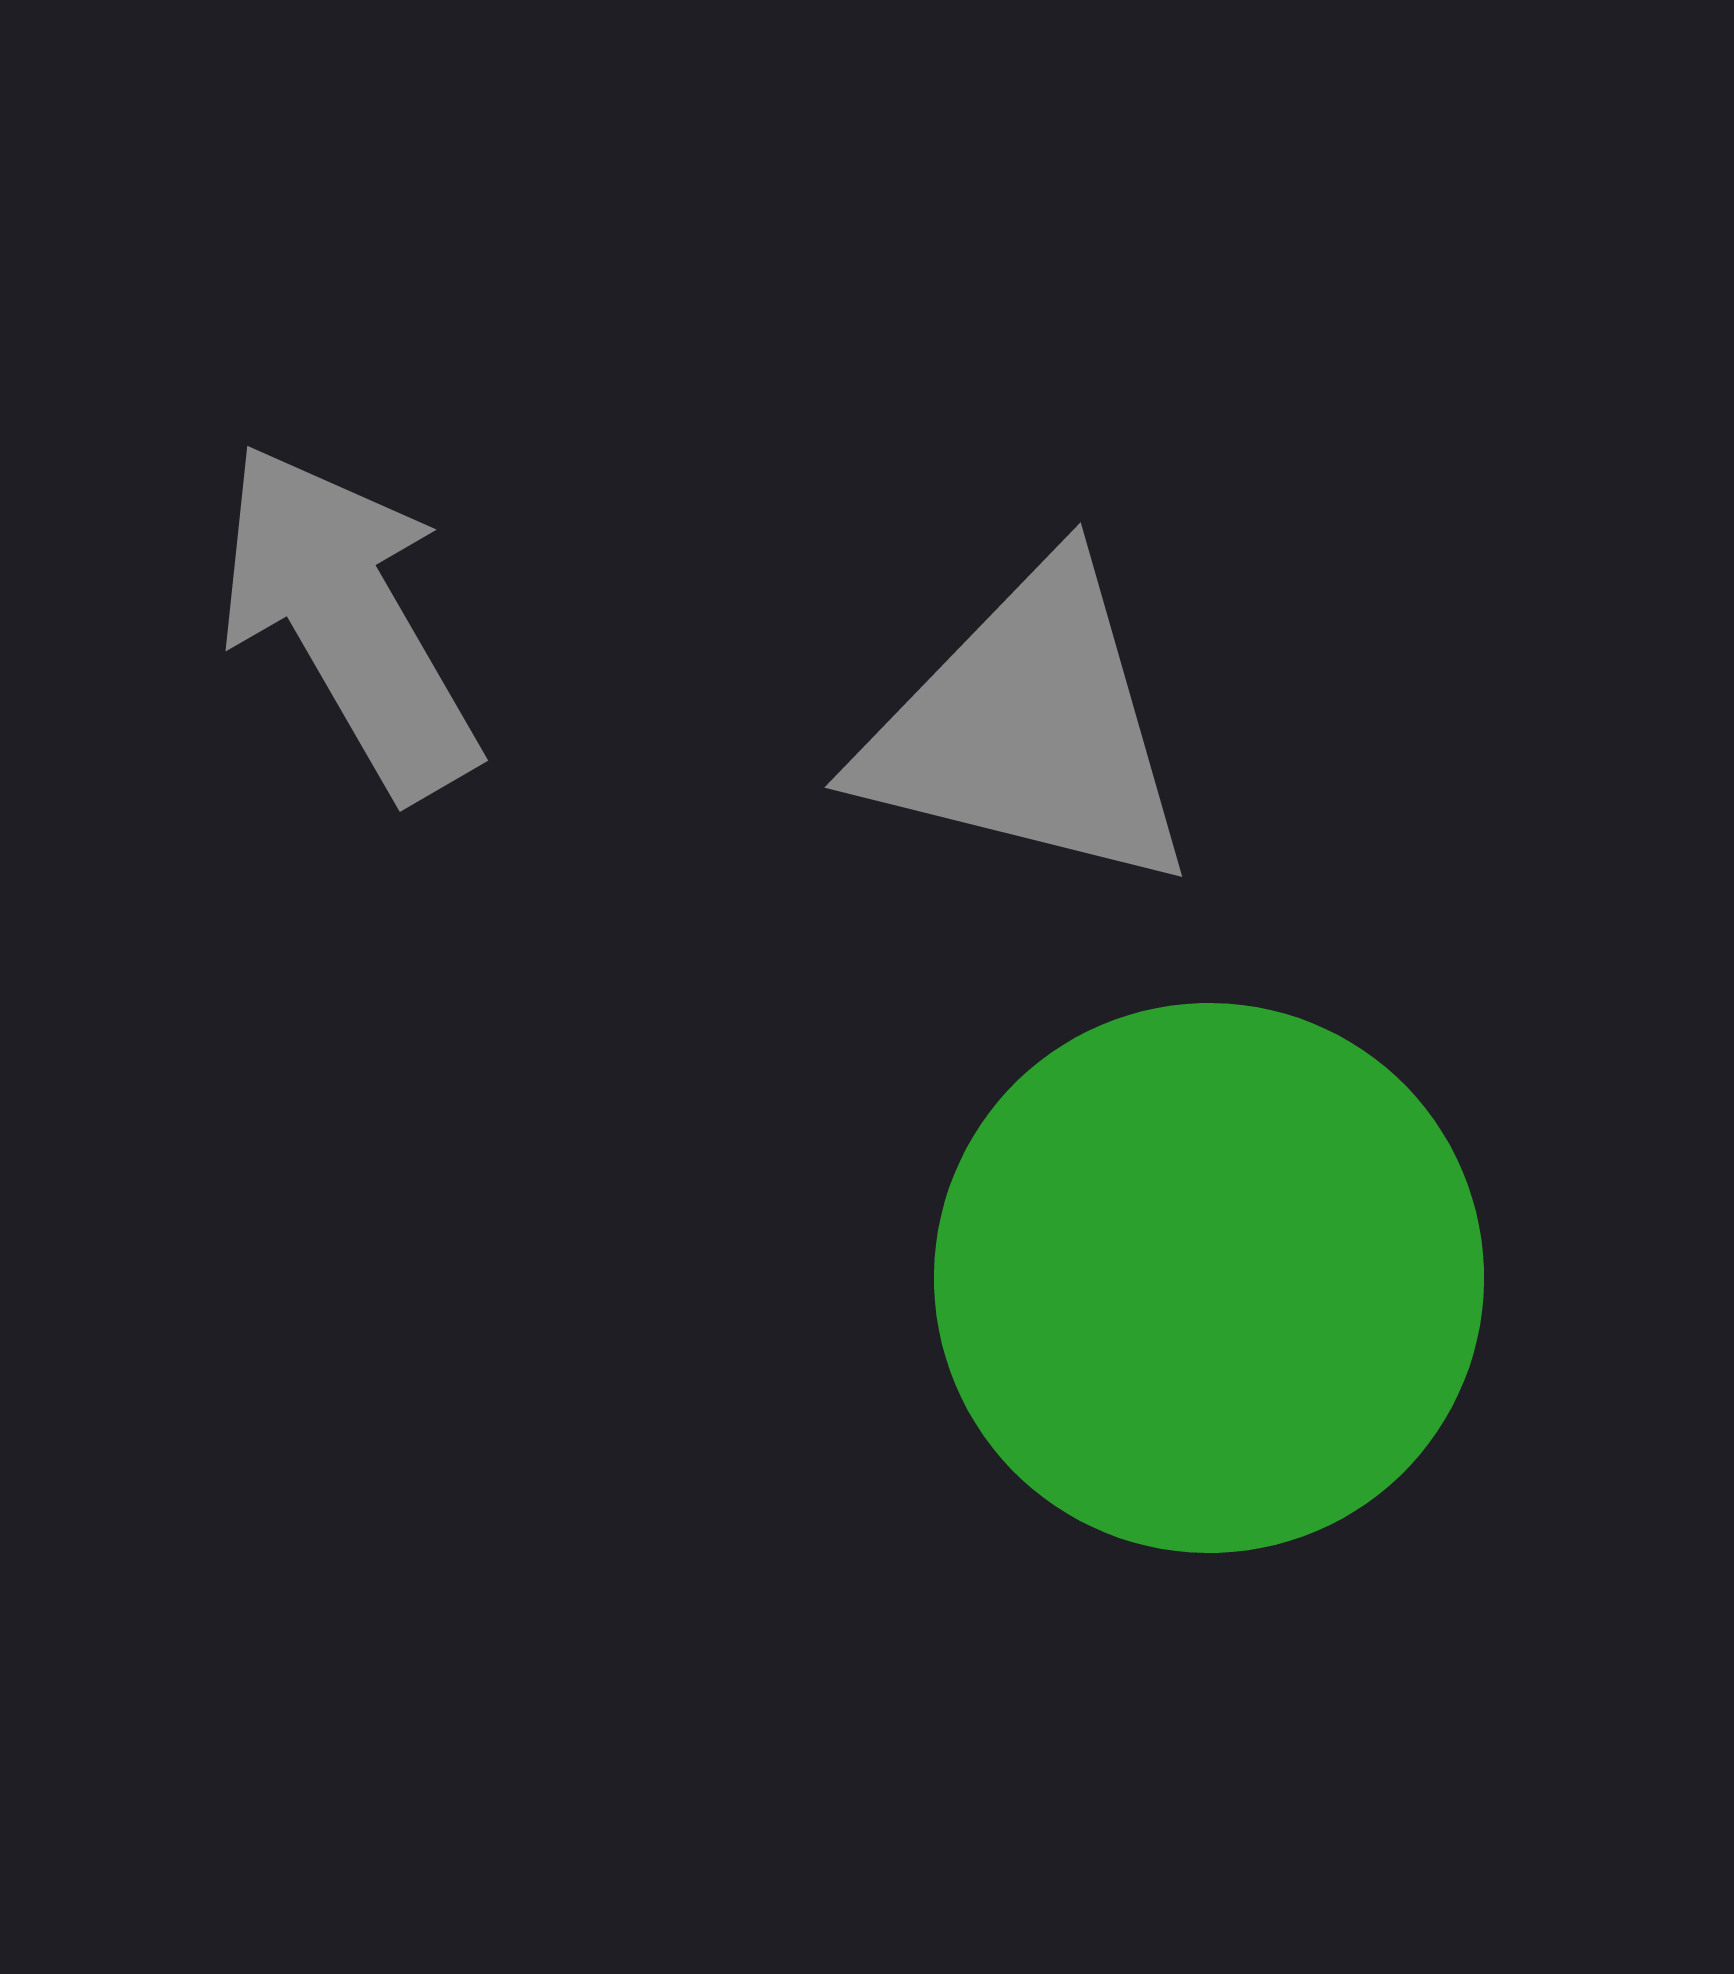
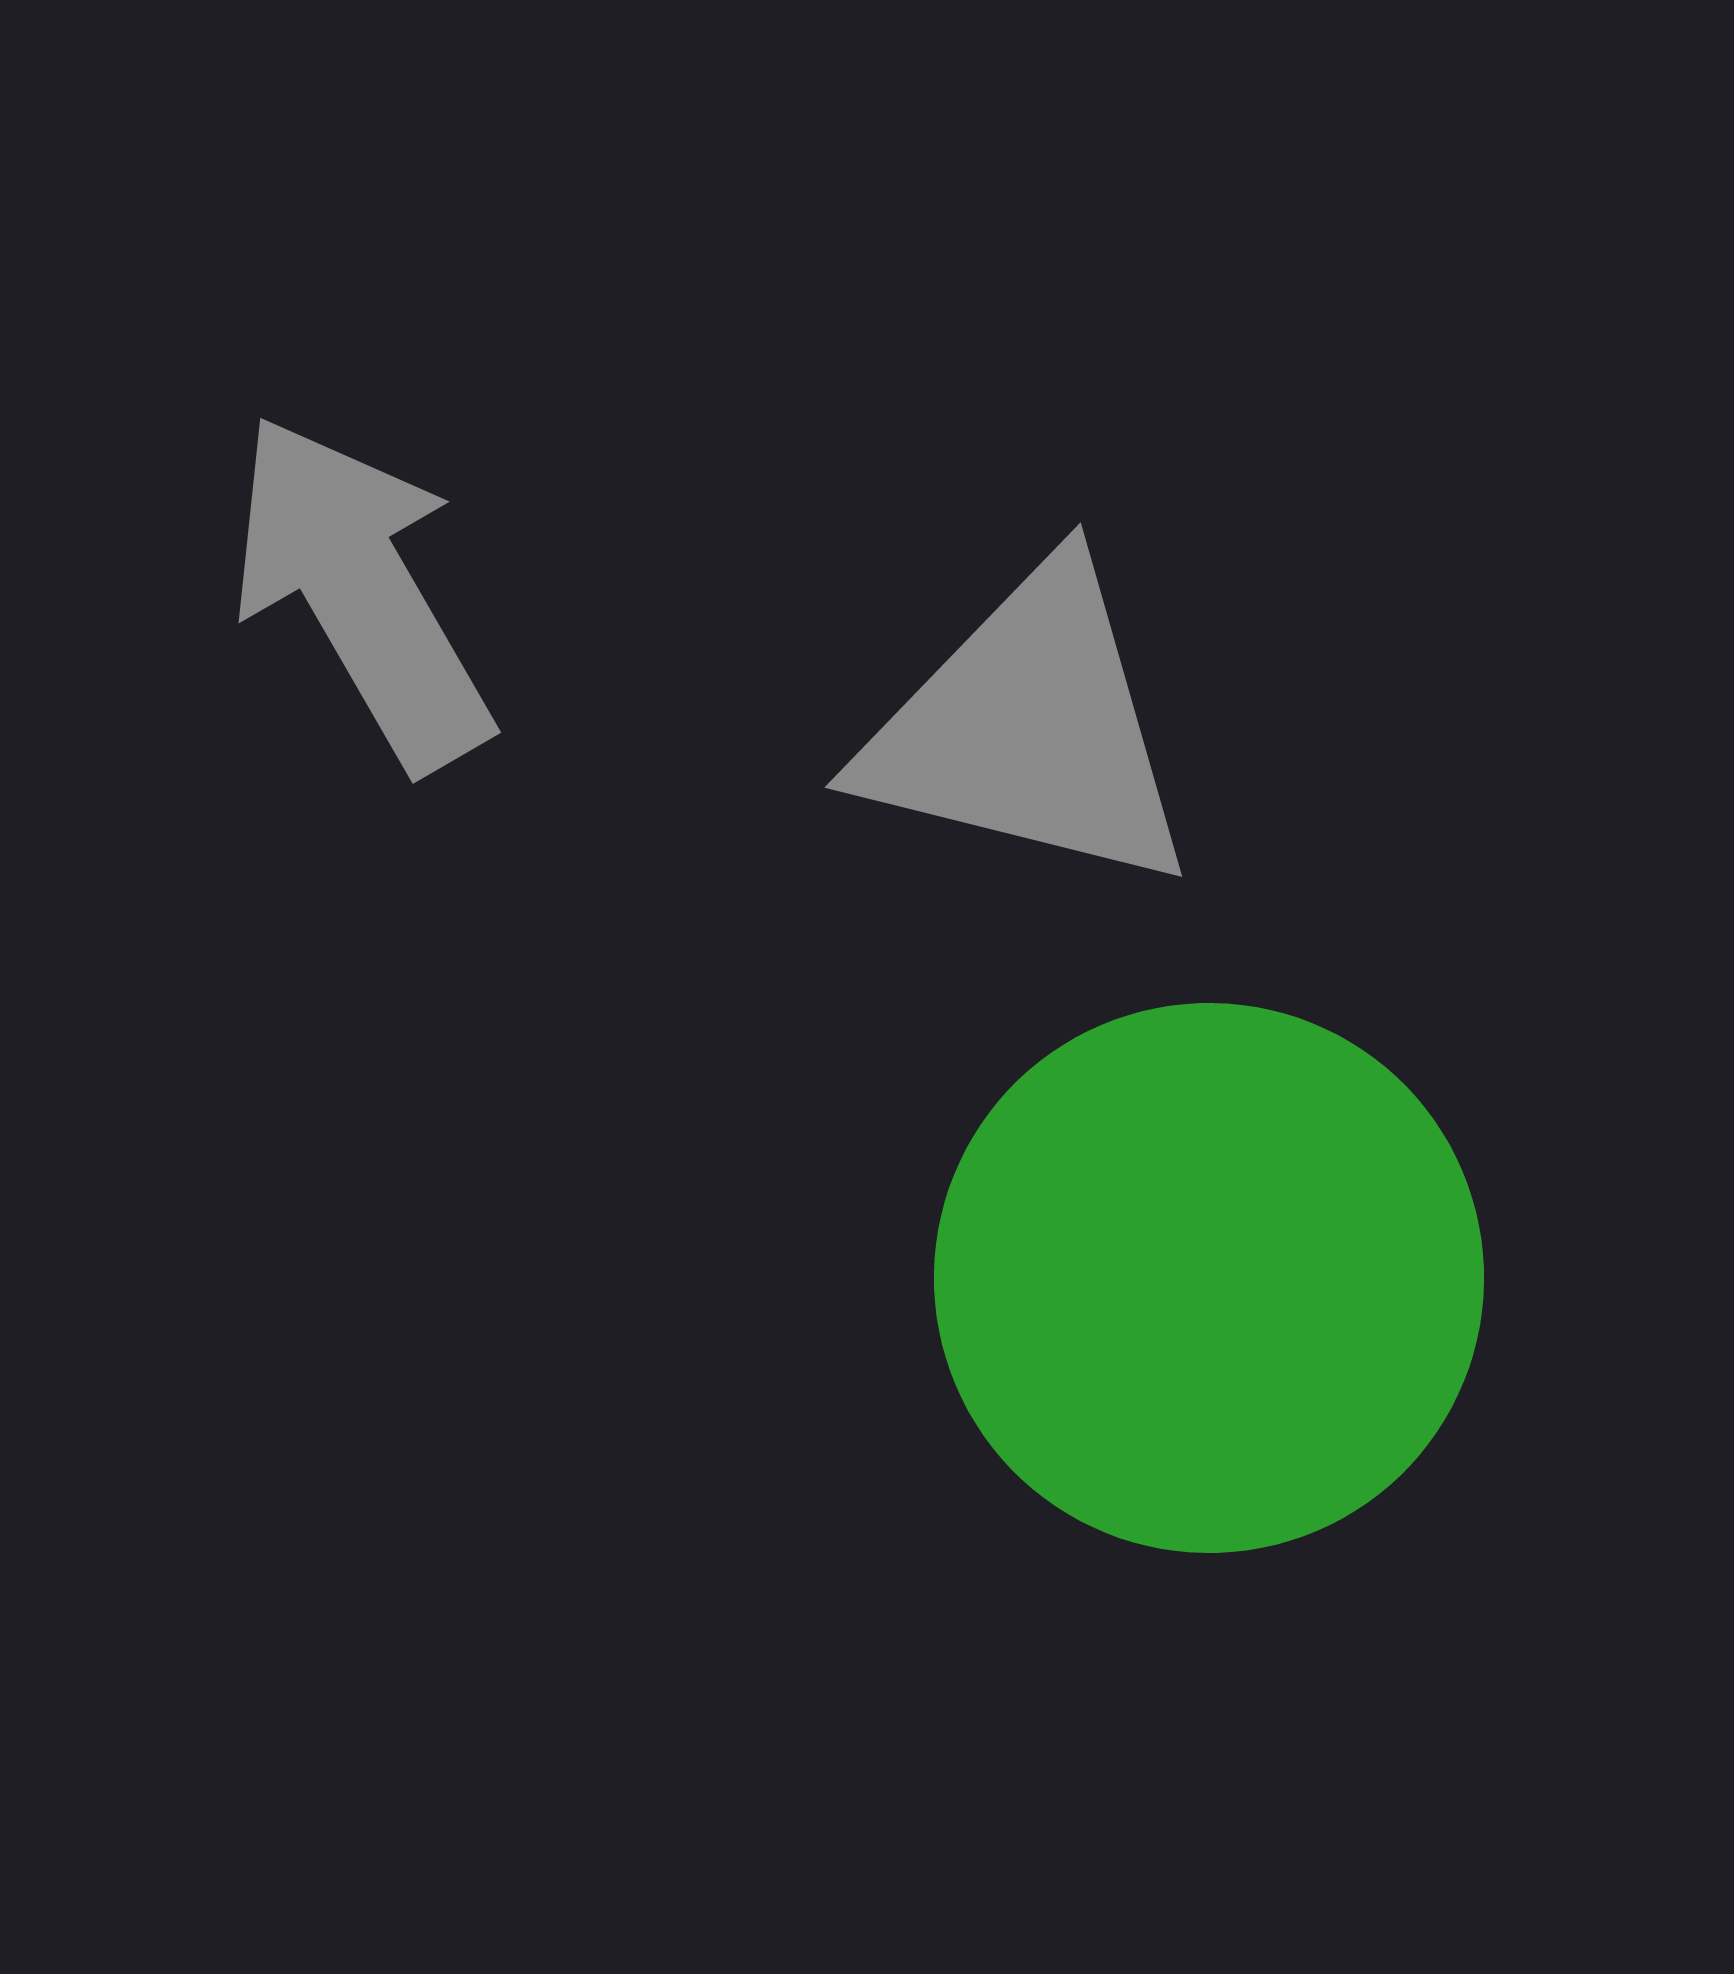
gray arrow: moved 13 px right, 28 px up
